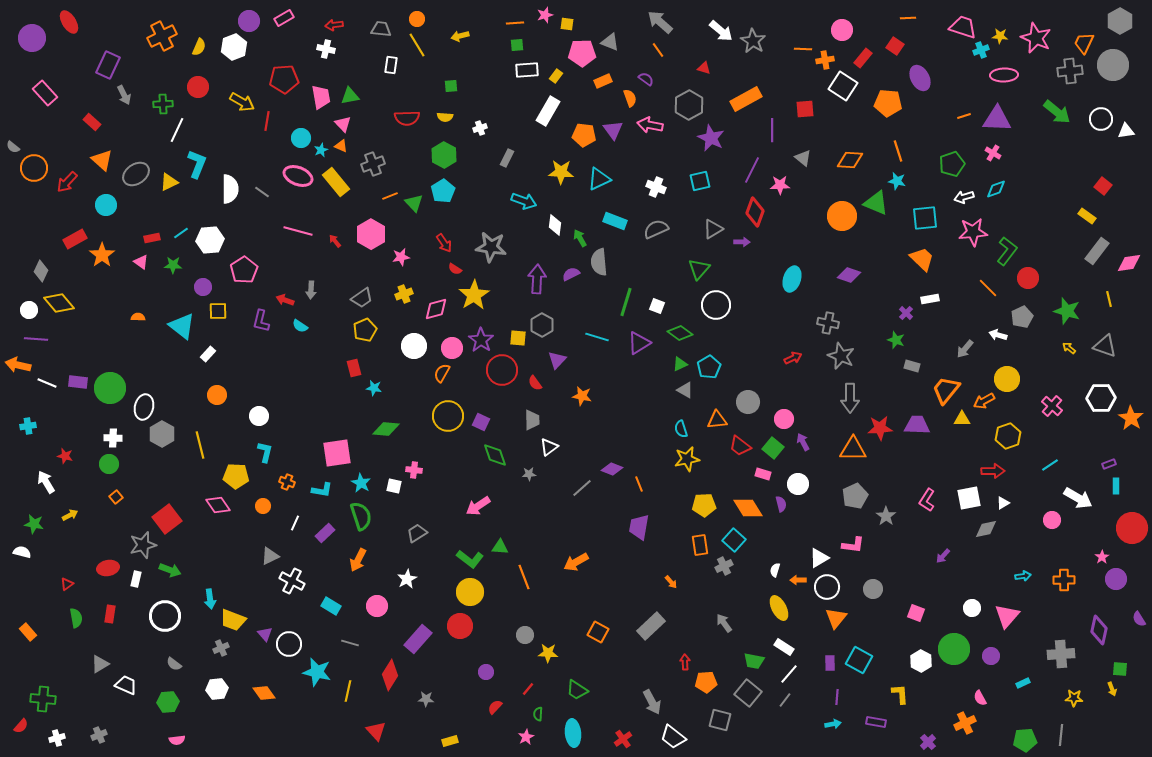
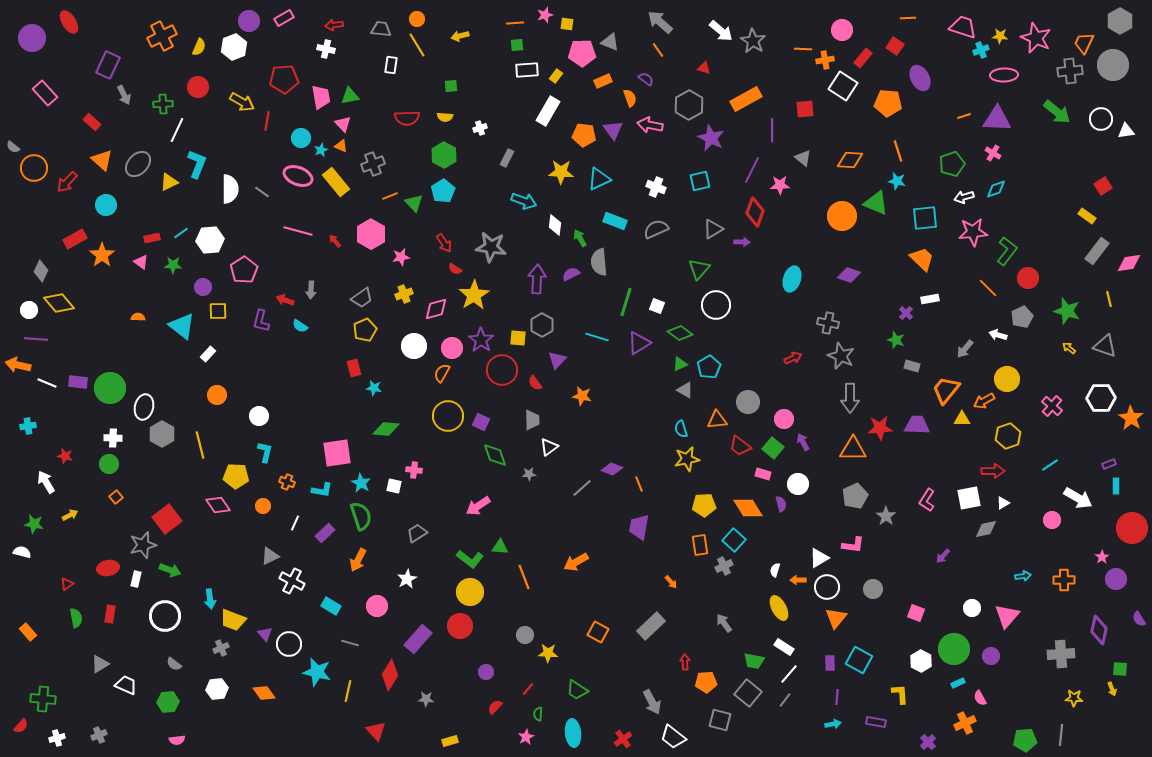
gray ellipse at (136, 174): moved 2 px right, 10 px up; rotated 12 degrees counterclockwise
red square at (1103, 186): rotated 18 degrees clockwise
cyan rectangle at (1023, 683): moved 65 px left
